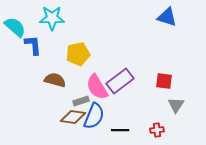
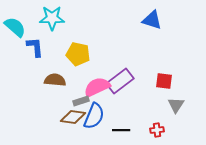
blue triangle: moved 15 px left, 3 px down
blue L-shape: moved 2 px right, 2 px down
yellow pentagon: rotated 25 degrees clockwise
brown semicircle: rotated 10 degrees counterclockwise
pink semicircle: rotated 96 degrees clockwise
black line: moved 1 px right
